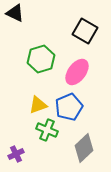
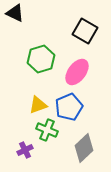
purple cross: moved 9 px right, 4 px up
